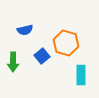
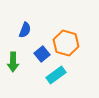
blue semicircle: rotated 56 degrees counterclockwise
blue square: moved 2 px up
cyan rectangle: moved 25 px left; rotated 54 degrees clockwise
